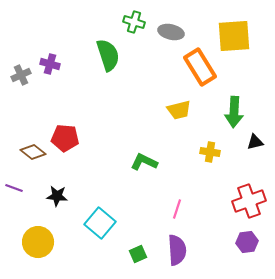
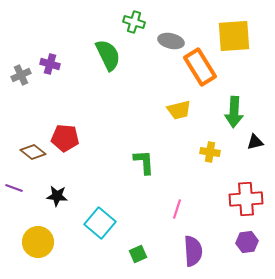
gray ellipse: moved 9 px down
green semicircle: rotated 8 degrees counterclockwise
green L-shape: rotated 60 degrees clockwise
red cross: moved 3 px left, 2 px up; rotated 16 degrees clockwise
purple semicircle: moved 16 px right, 1 px down
